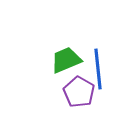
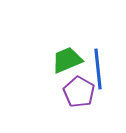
green trapezoid: moved 1 px right
